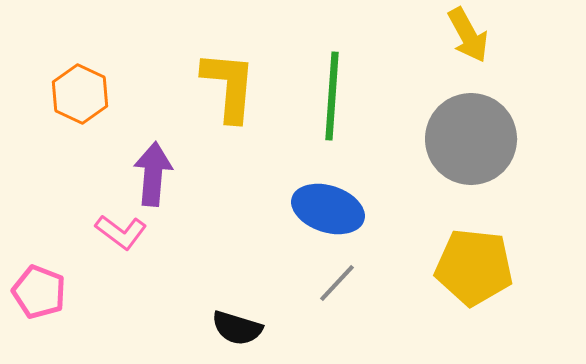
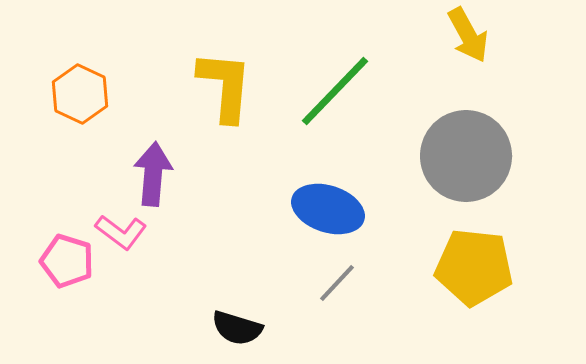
yellow L-shape: moved 4 px left
green line: moved 3 px right, 5 px up; rotated 40 degrees clockwise
gray circle: moved 5 px left, 17 px down
pink pentagon: moved 28 px right, 31 px up; rotated 4 degrees counterclockwise
